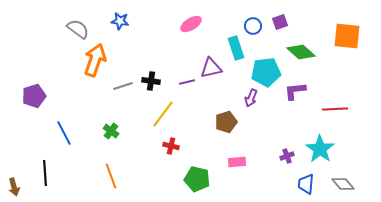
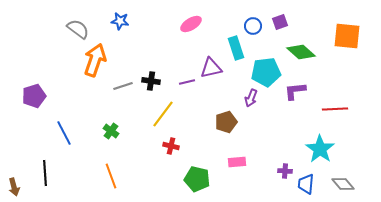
purple cross: moved 2 px left, 15 px down; rotated 24 degrees clockwise
